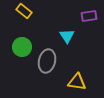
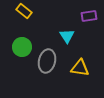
yellow triangle: moved 3 px right, 14 px up
